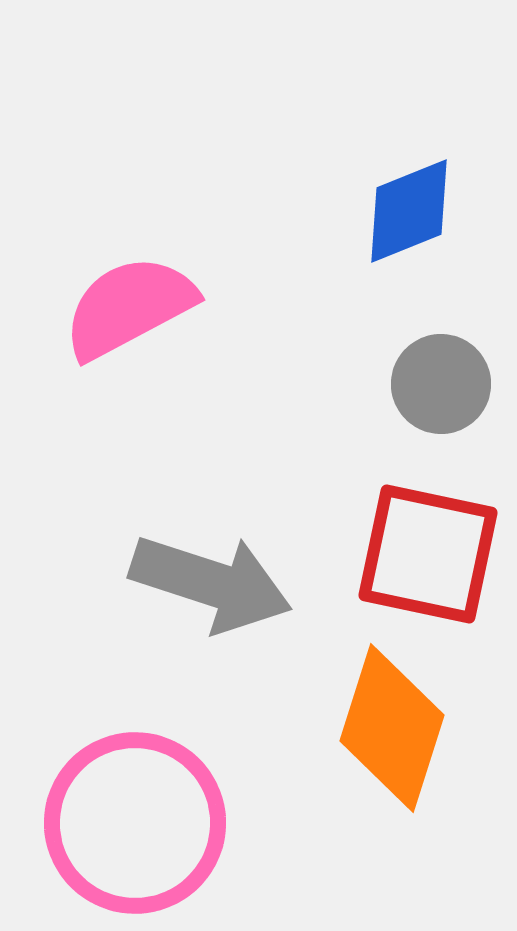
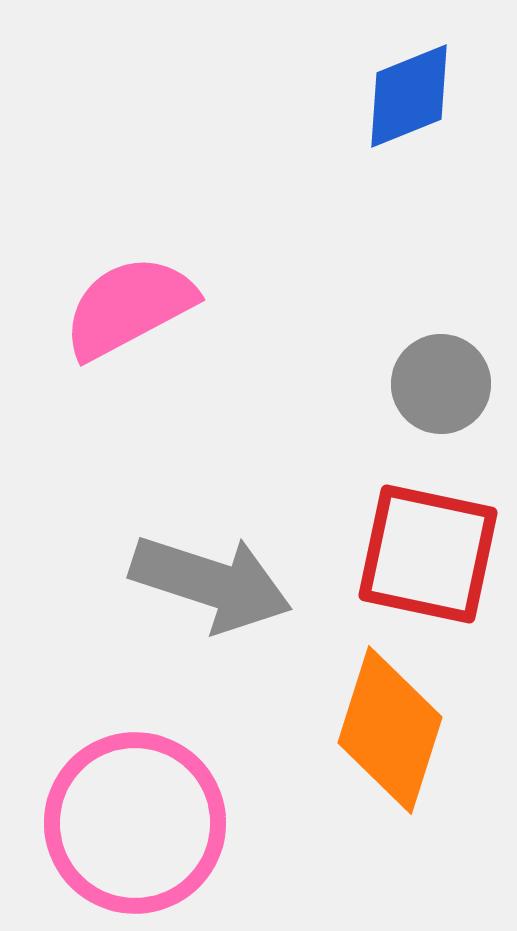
blue diamond: moved 115 px up
orange diamond: moved 2 px left, 2 px down
